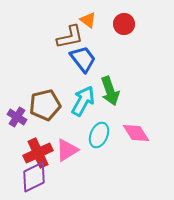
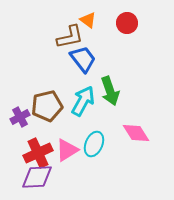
red circle: moved 3 px right, 1 px up
brown pentagon: moved 2 px right, 1 px down
purple cross: moved 3 px right; rotated 30 degrees clockwise
cyan ellipse: moved 5 px left, 9 px down
purple diamond: moved 3 px right; rotated 24 degrees clockwise
